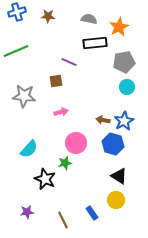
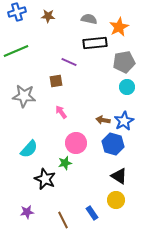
pink arrow: rotated 112 degrees counterclockwise
